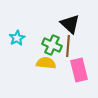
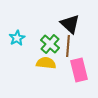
green cross: moved 2 px left, 1 px up; rotated 18 degrees clockwise
